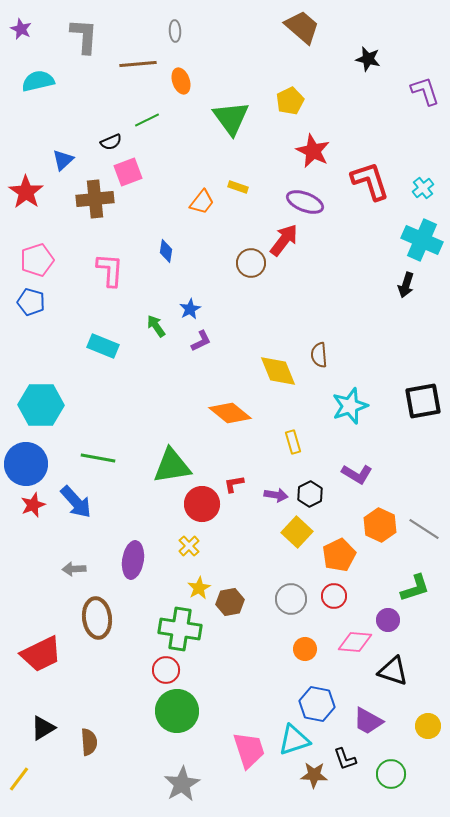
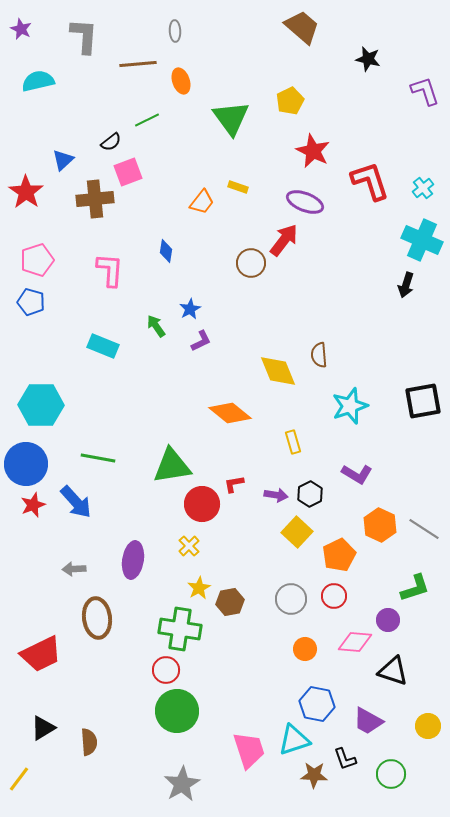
black semicircle at (111, 142): rotated 15 degrees counterclockwise
